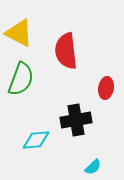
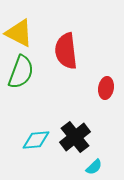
green semicircle: moved 7 px up
black cross: moved 1 px left, 17 px down; rotated 28 degrees counterclockwise
cyan semicircle: moved 1 px right
